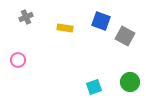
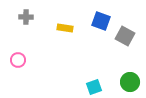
gray cross: rotated 24 degrees clockwise
